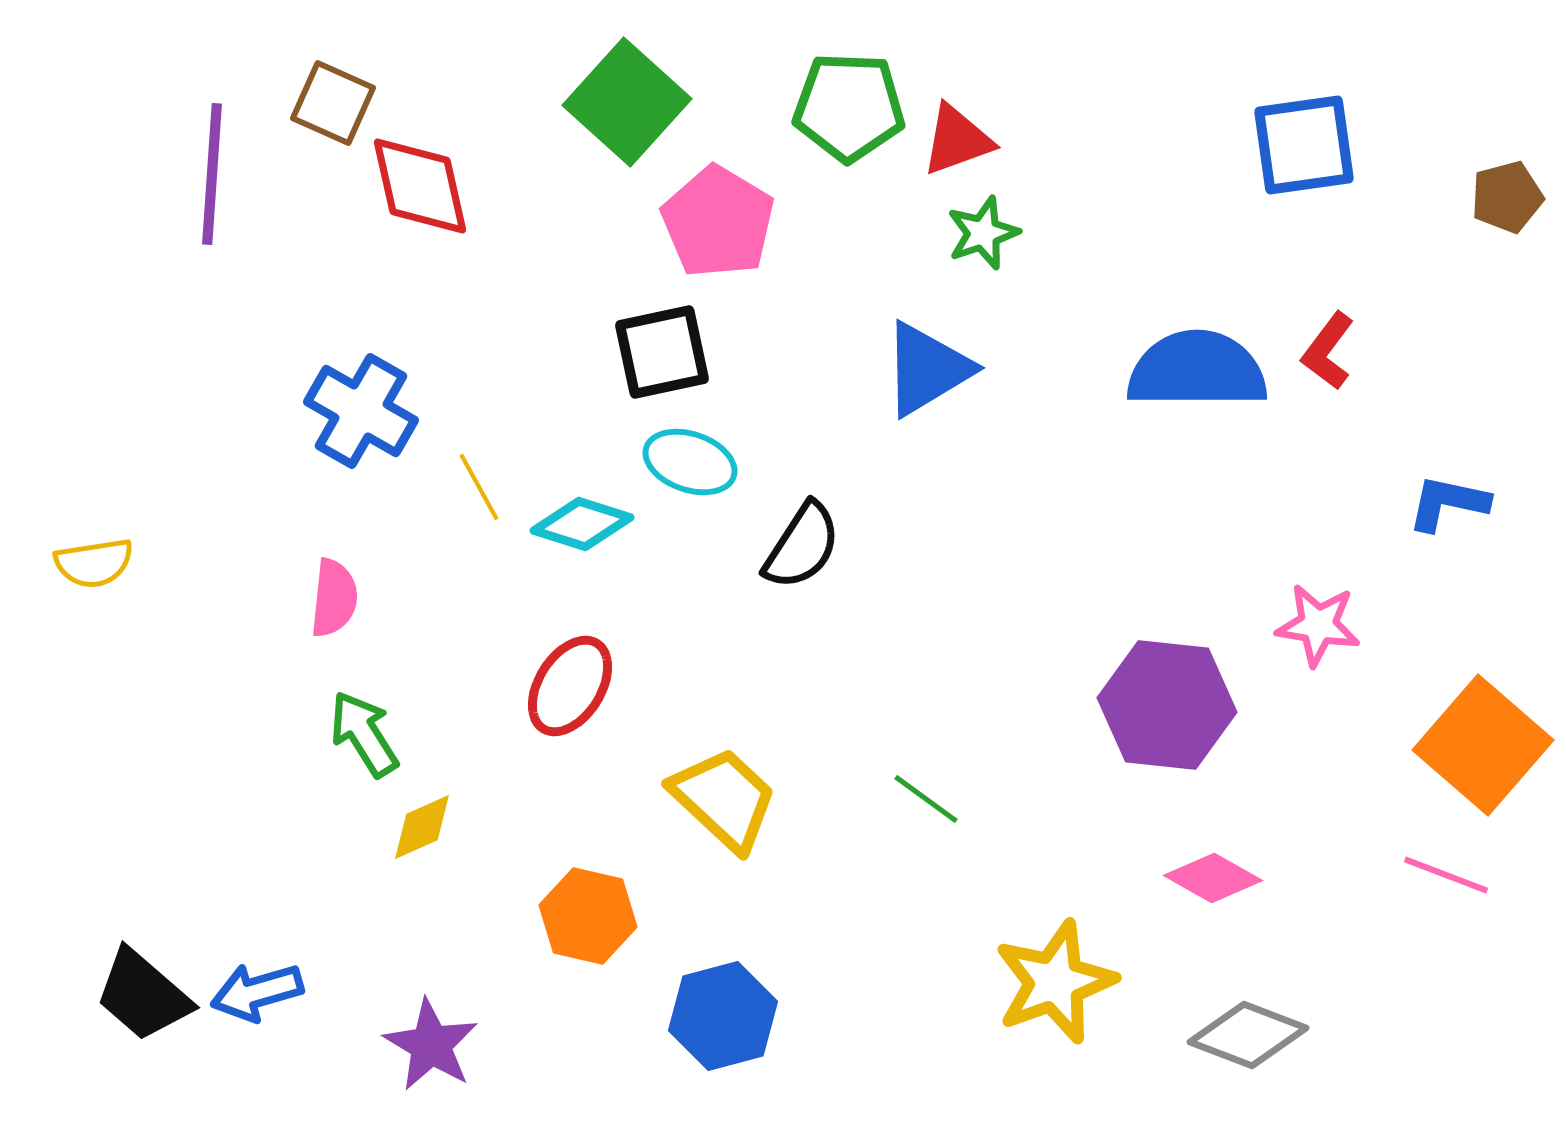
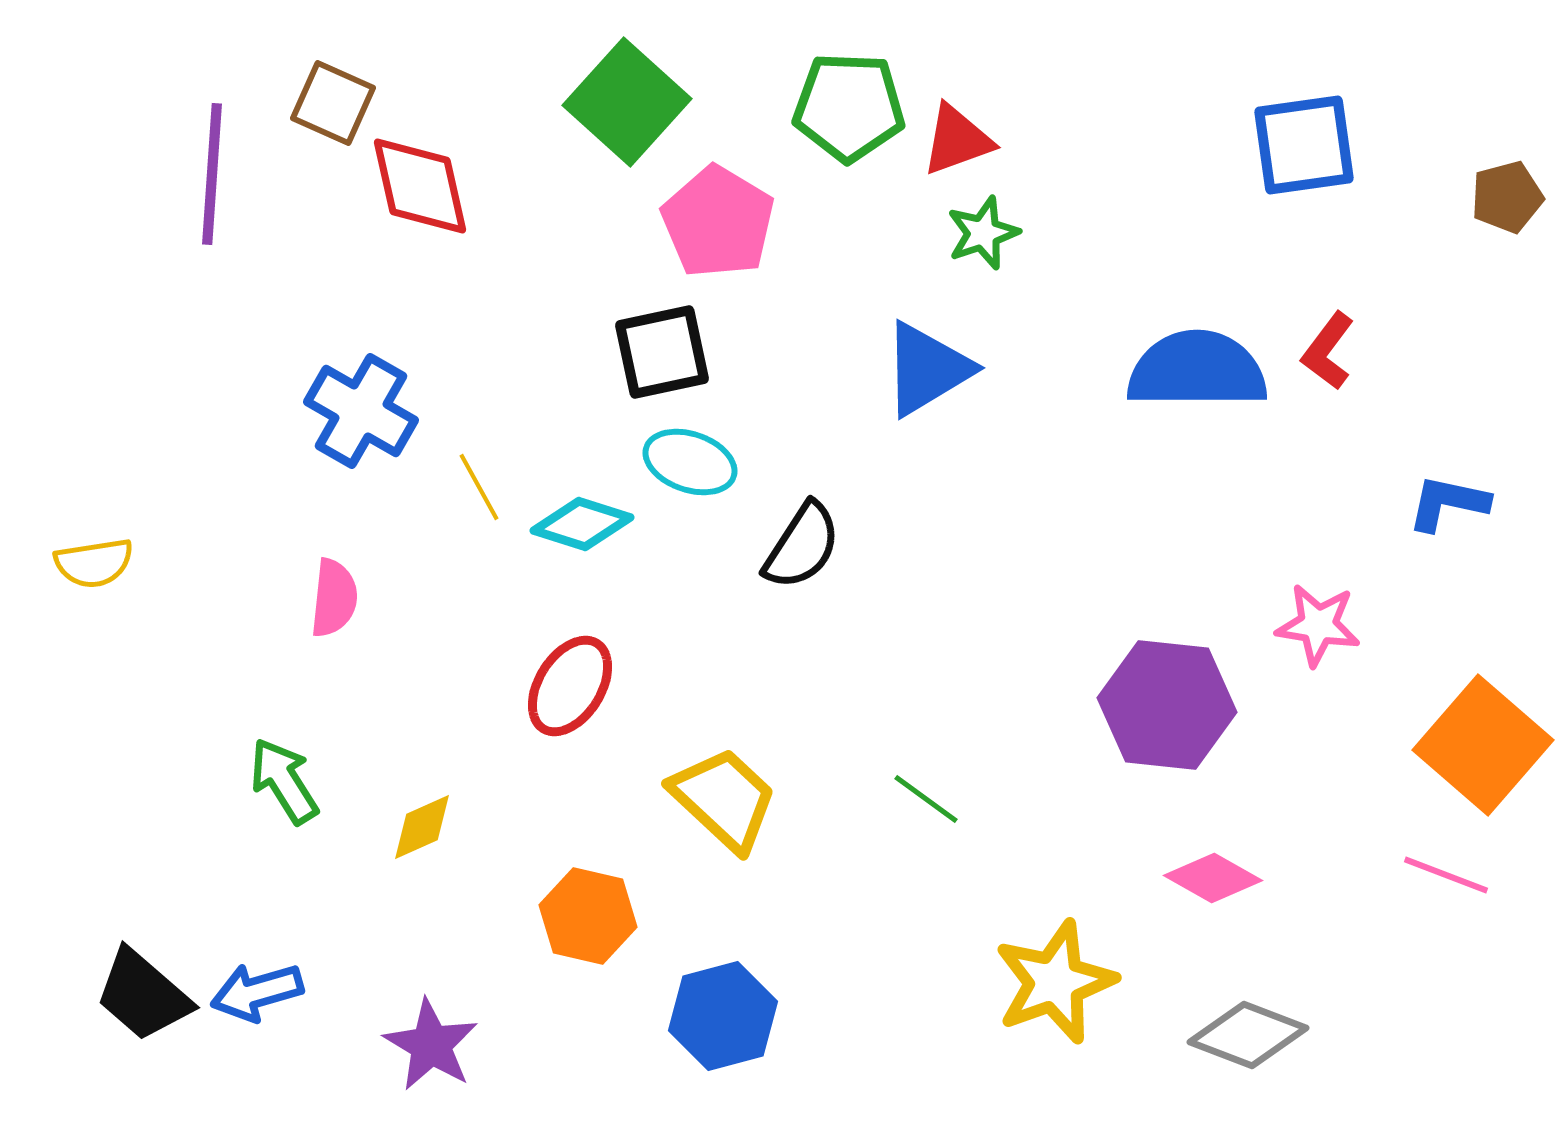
green arrow: moved 80 px left, 47 px down
